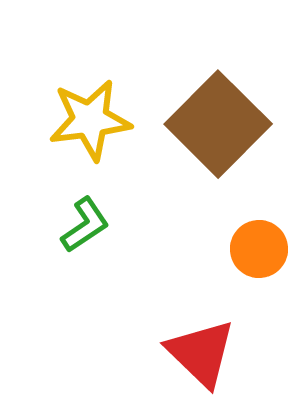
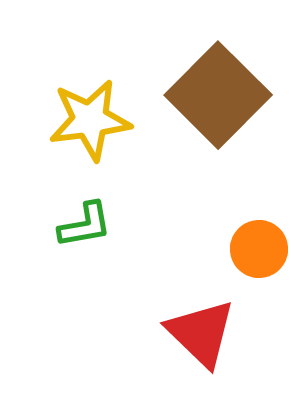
brown square: moved 29 px up
green L-shape: rotated 24 degrees clockwise
red triangle: moved 20 px up
